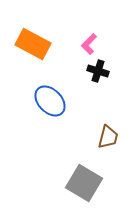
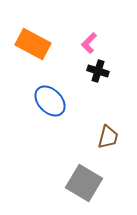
pink L-shape: moved 1 px up
